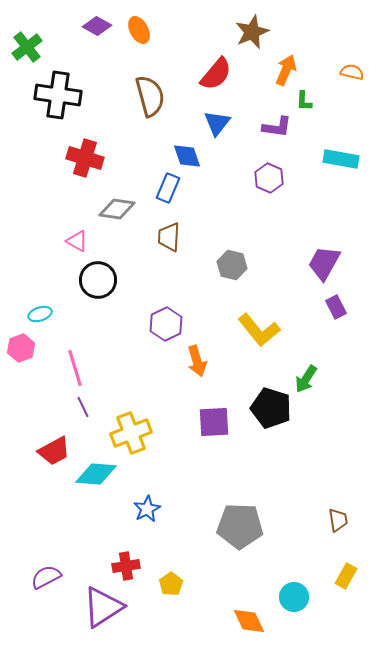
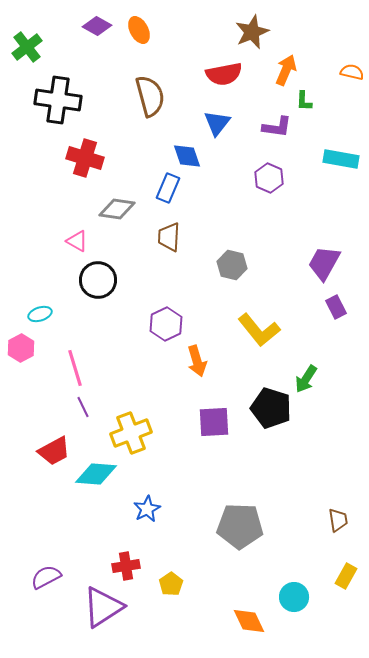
red semicircle at (216, 74): moved 8 px right; rotated 39 degrees clockwise
black cross at (58, 95): moved 5 px down
pink hexagon at (21, 348): rotated 8 degrees counterclockwise
